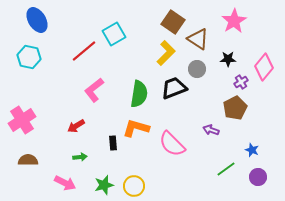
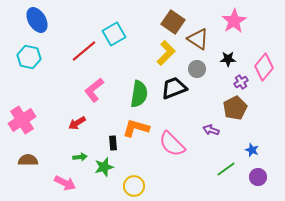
red arrow: moved 1 px right, 3 px up
green star: moved 18 px up
